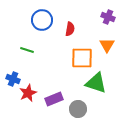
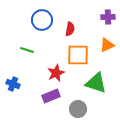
purple cross: rotated 24 degrees counterclockwise
orange triangle: rotated 35 degrees clockwise
orange square: moved 4 px left, 3 px up
blue cross: moved 5 px down
red star: moved 28 px right, 20 px up
purple rectangle: moved 3 px left, 3 px up
